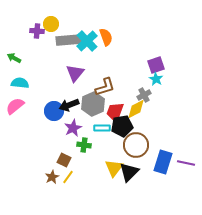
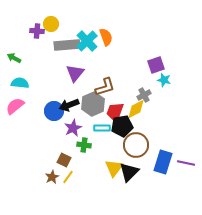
gray rectangle: moved 2 px left, 5 px down
cyan star: moved 8 px right, 1 px down; rotated 16 degrees counterclockwise
